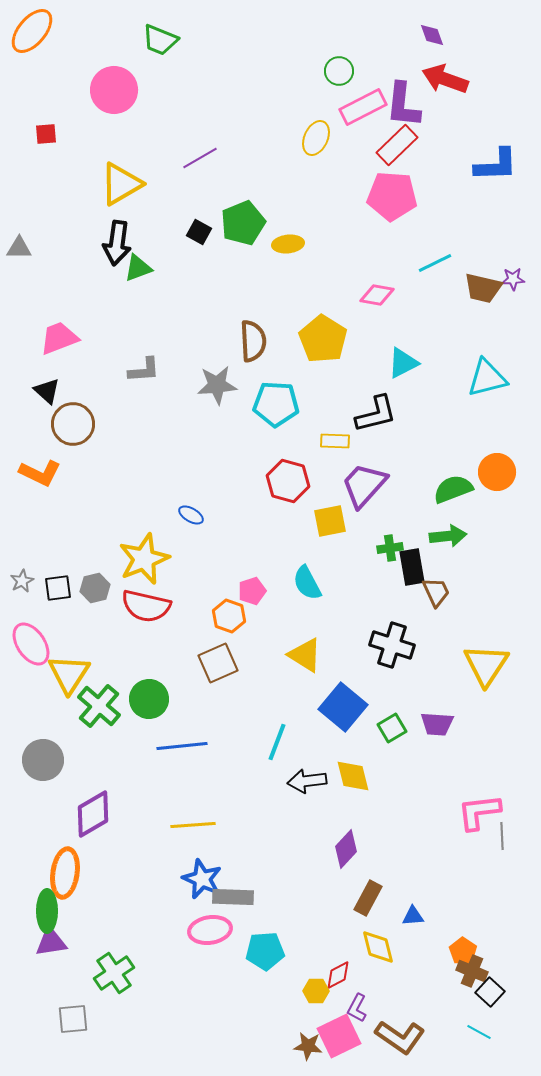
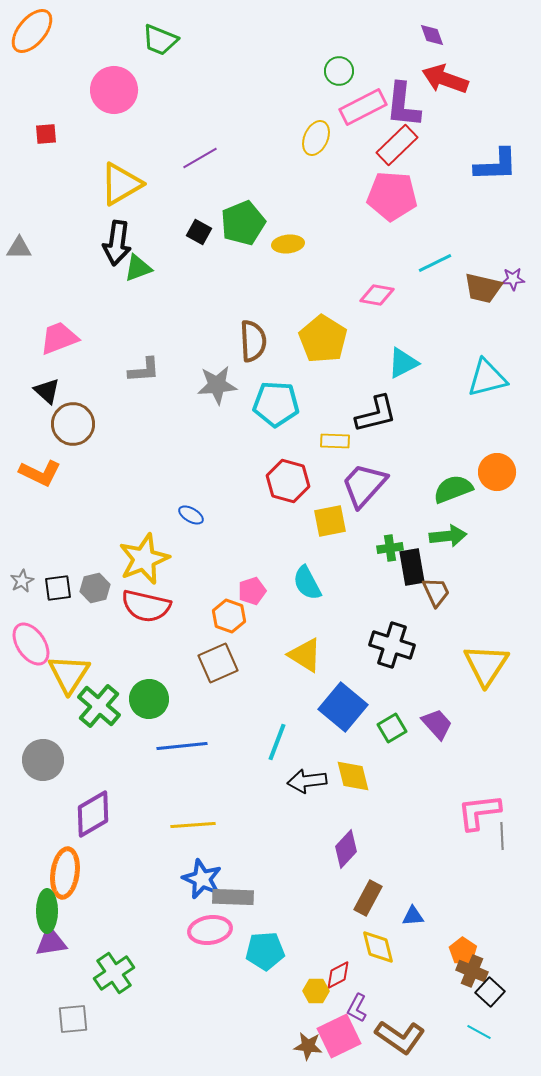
purple trapezoid at (437, 724): rotated 136 degrees counterclockwise
